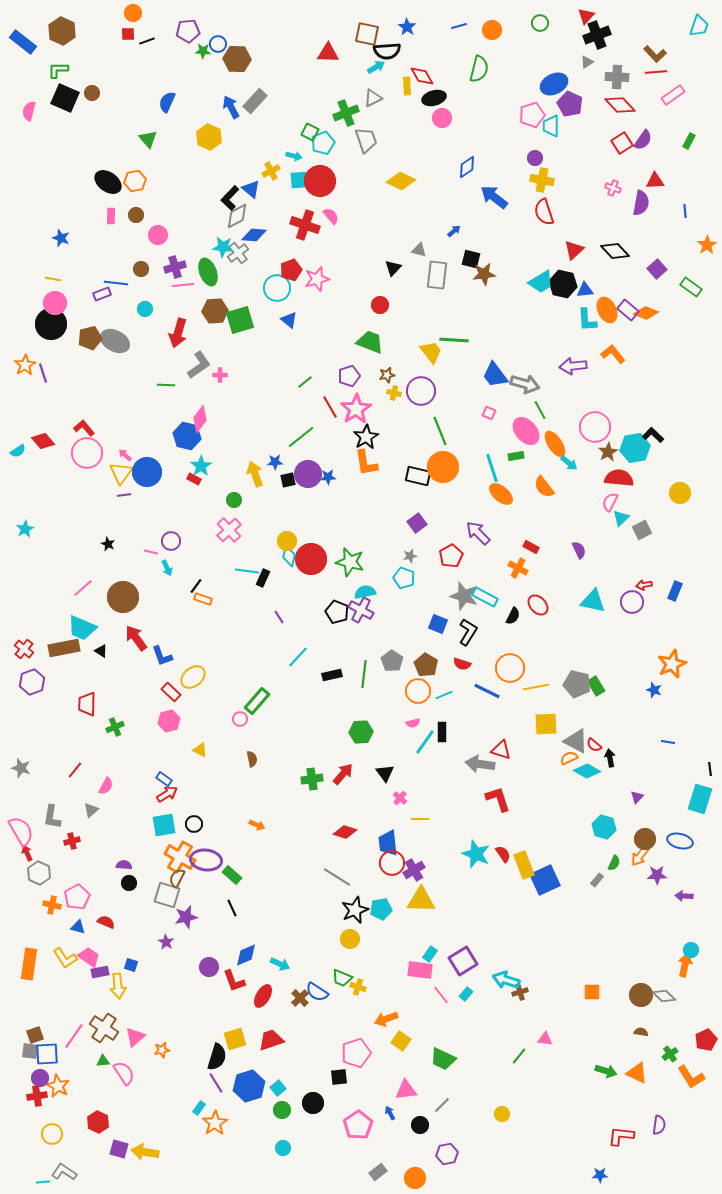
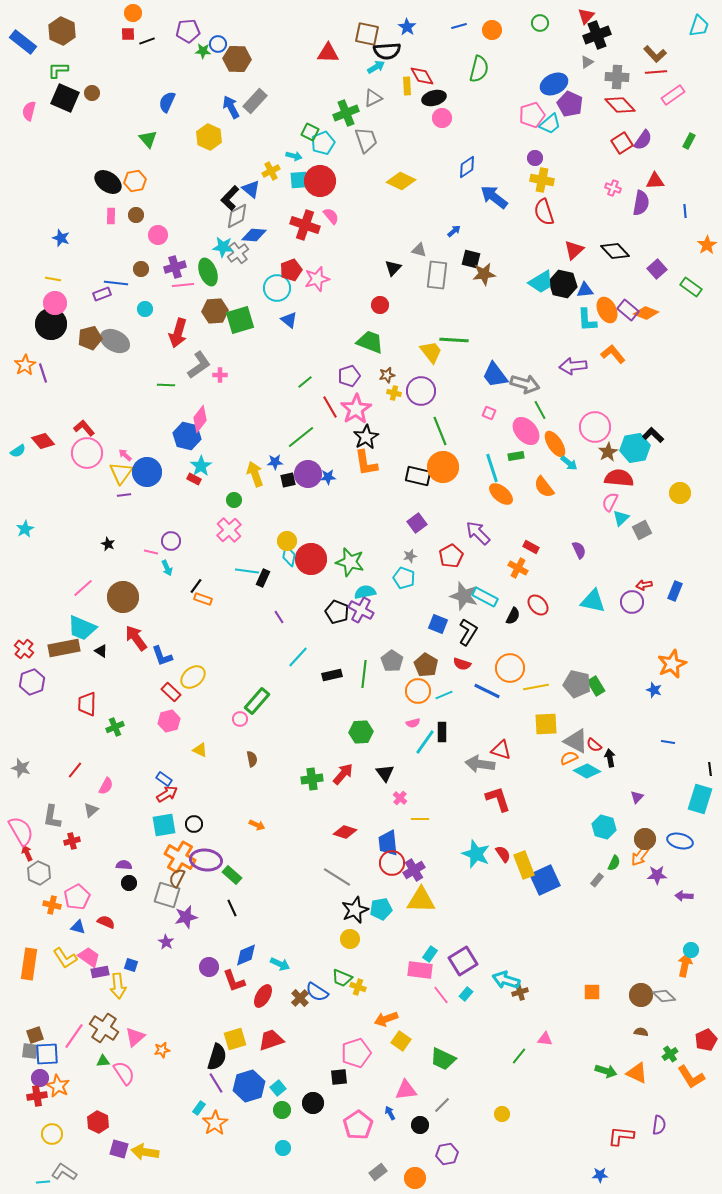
cyan trapezoid at (551, 126): moved 1 px left, 2 px up; rotated 130 degrees counterclockwise
